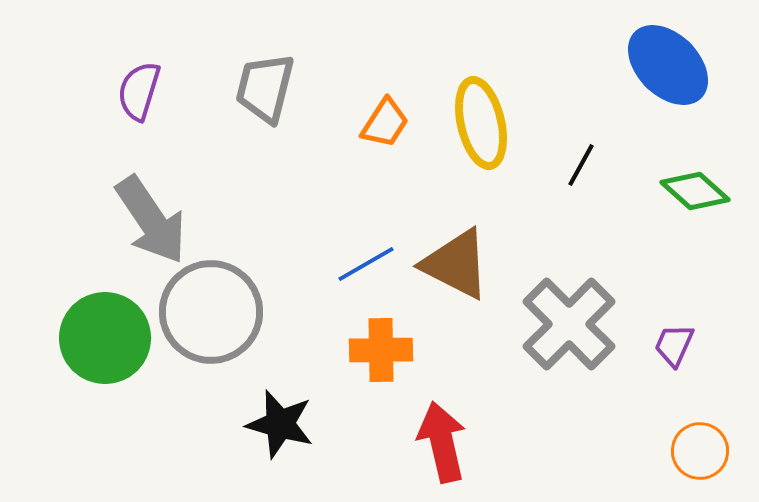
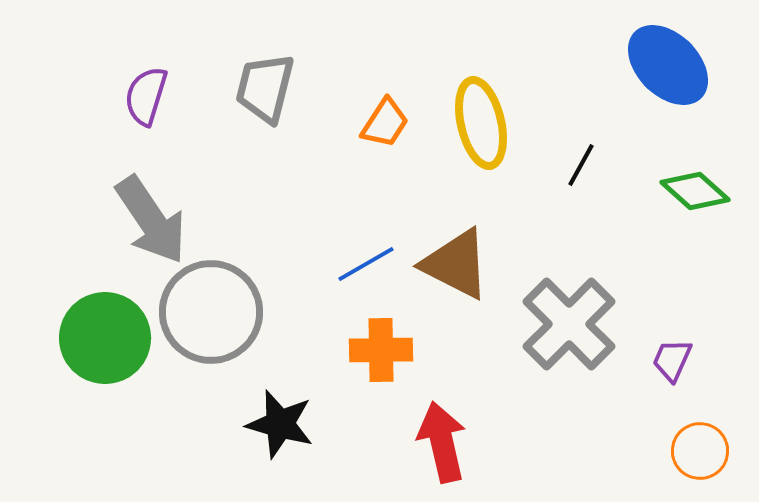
purple semicircle: moved 7 px right, 5 px down
purple trapezoid: moved 2 px left, 15 px down
